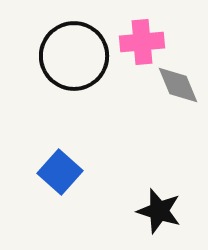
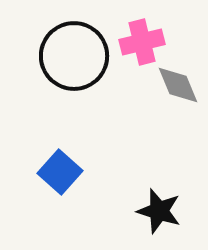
pink cross: rotated 9 degrees counterclockwise
